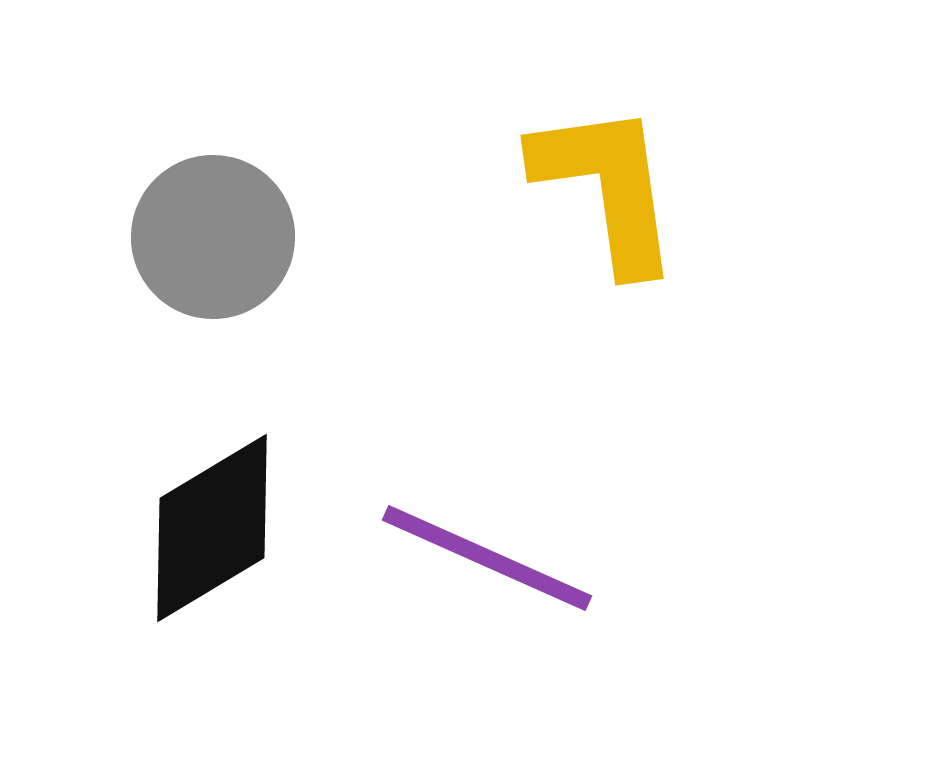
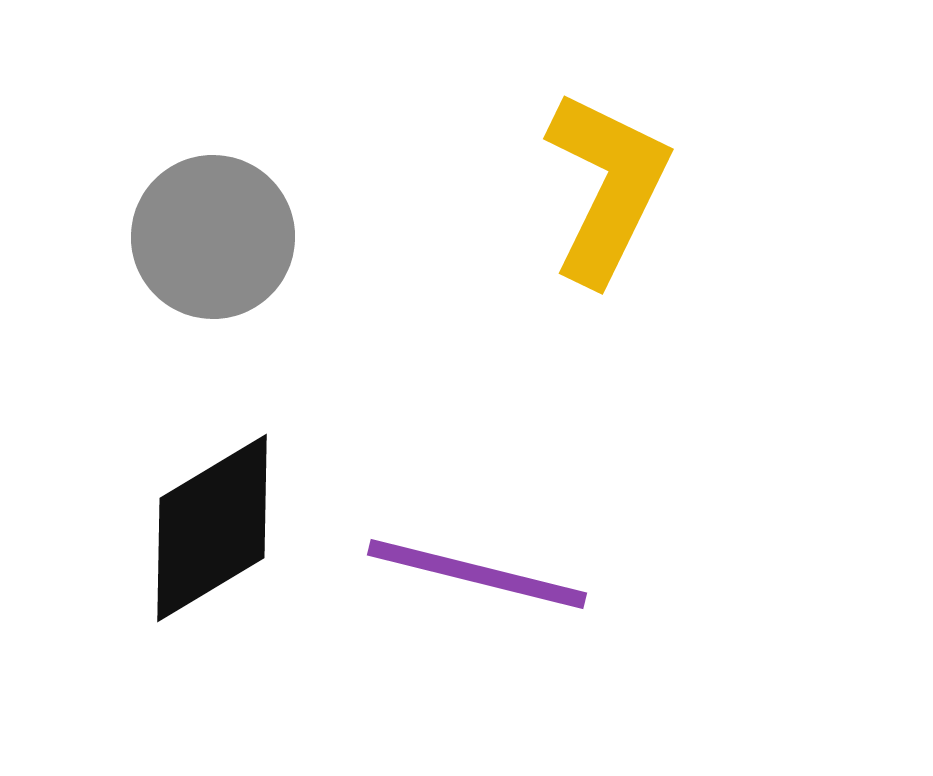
yellow L-shape: rotated 34 degrees clockwise
purple line: moved 10 px left, 16 px down; rotated 10 degrees counterclockwise
